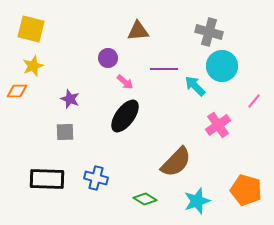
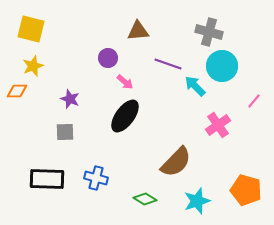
purple line: moved 4 px right, 5 px up; rotated 20 degrees clockwise
